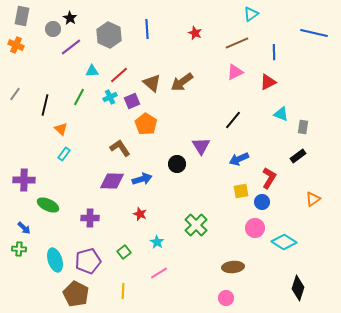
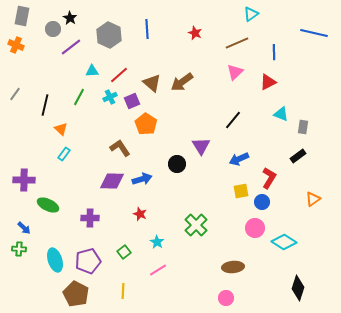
pink triangle at (235, 72): rotated 18 degrees counterclockwise
pink line at (159, 273): moved 1 px left, 3 px up
